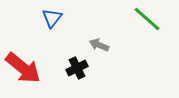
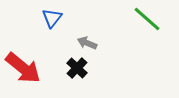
gray arrow: moved 12 px left, 2 px up
black cross: rotated 20 degrees counterclockwise
